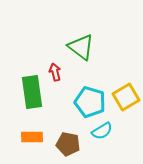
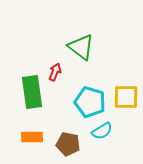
red arrow: rotated 36 degrees clockwise
yellow square: rotated 32 degrees clockwise
